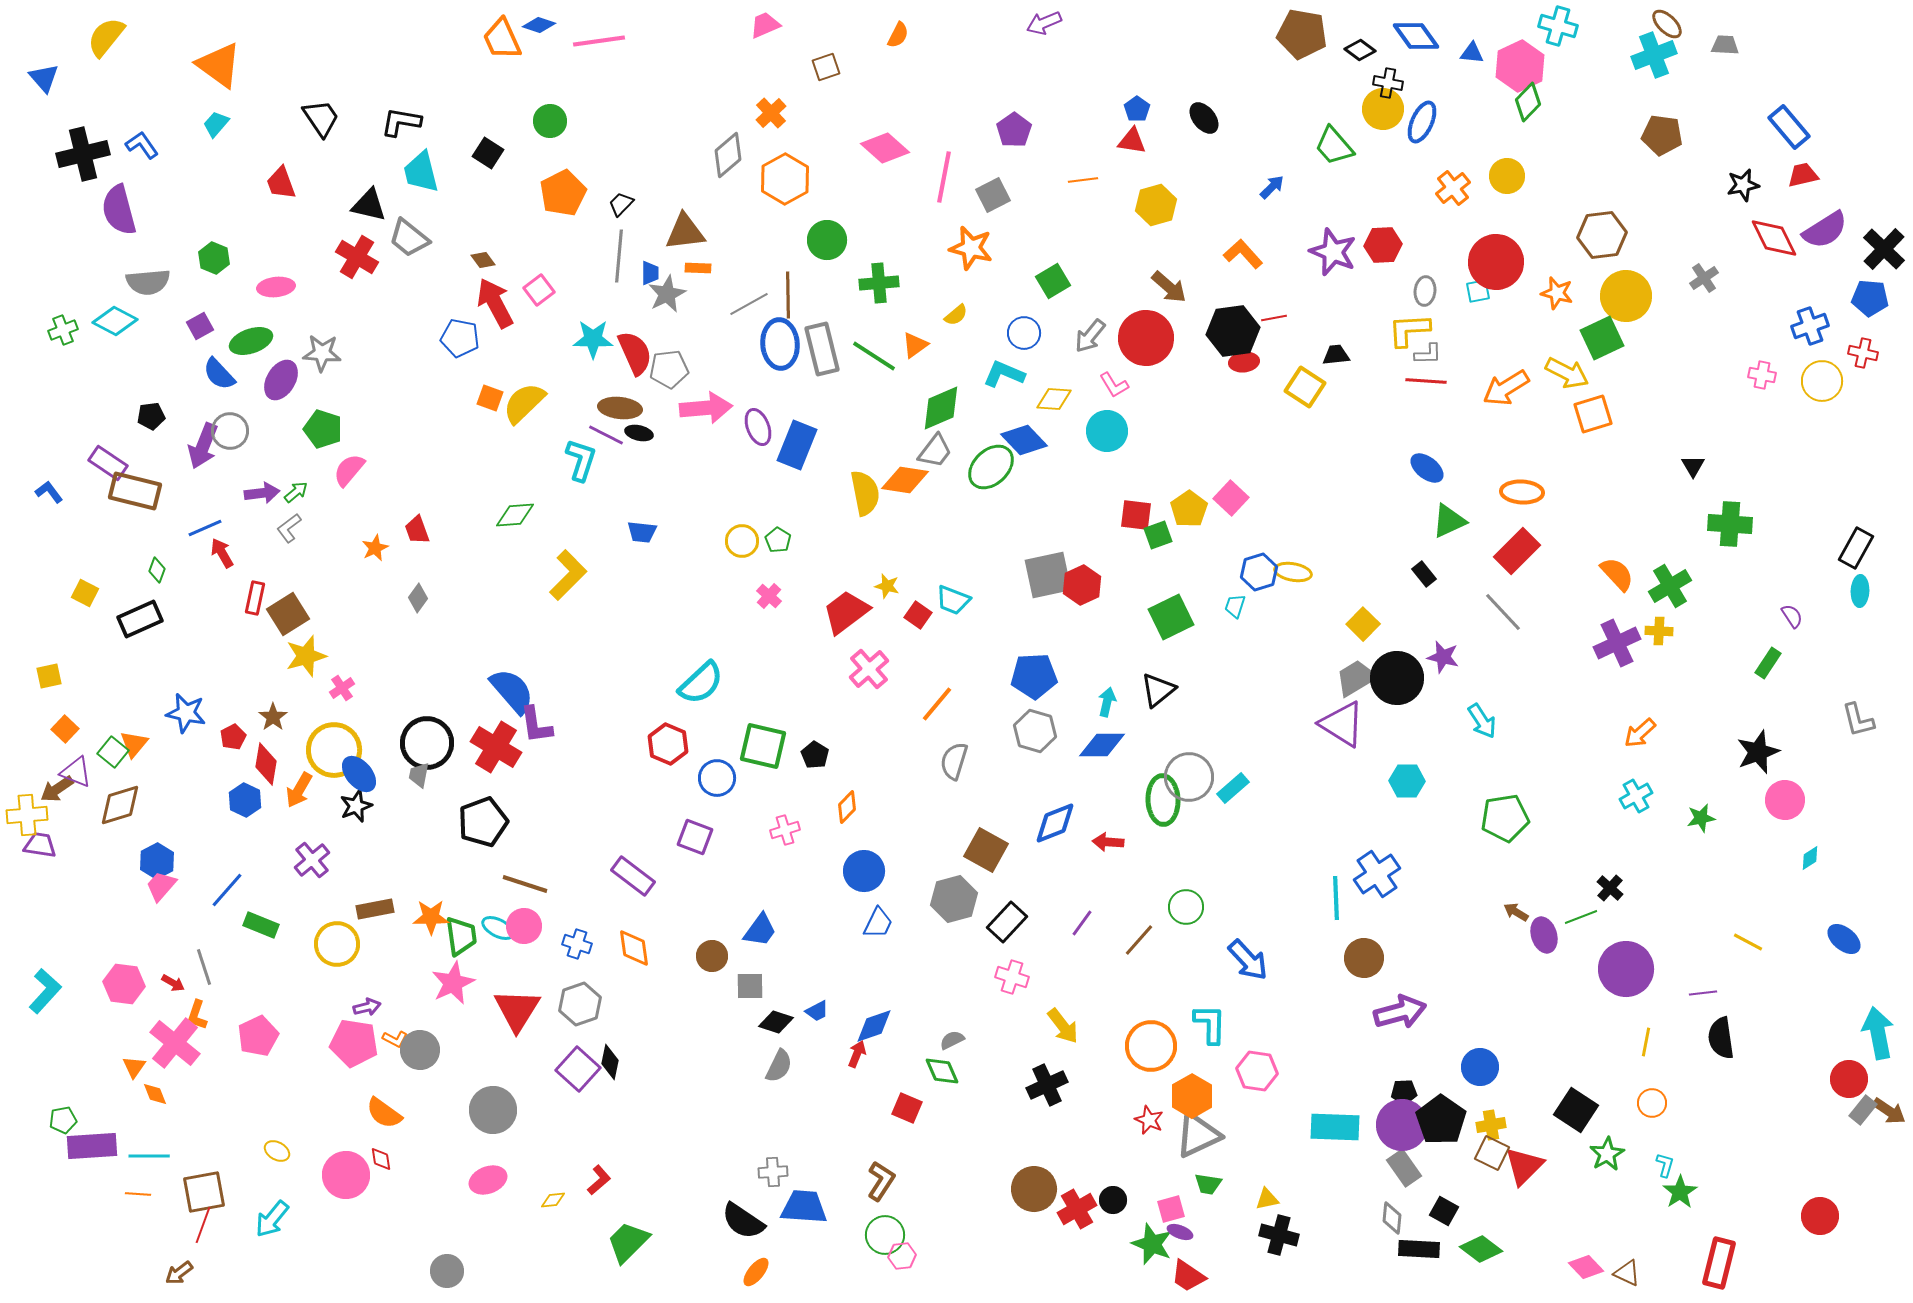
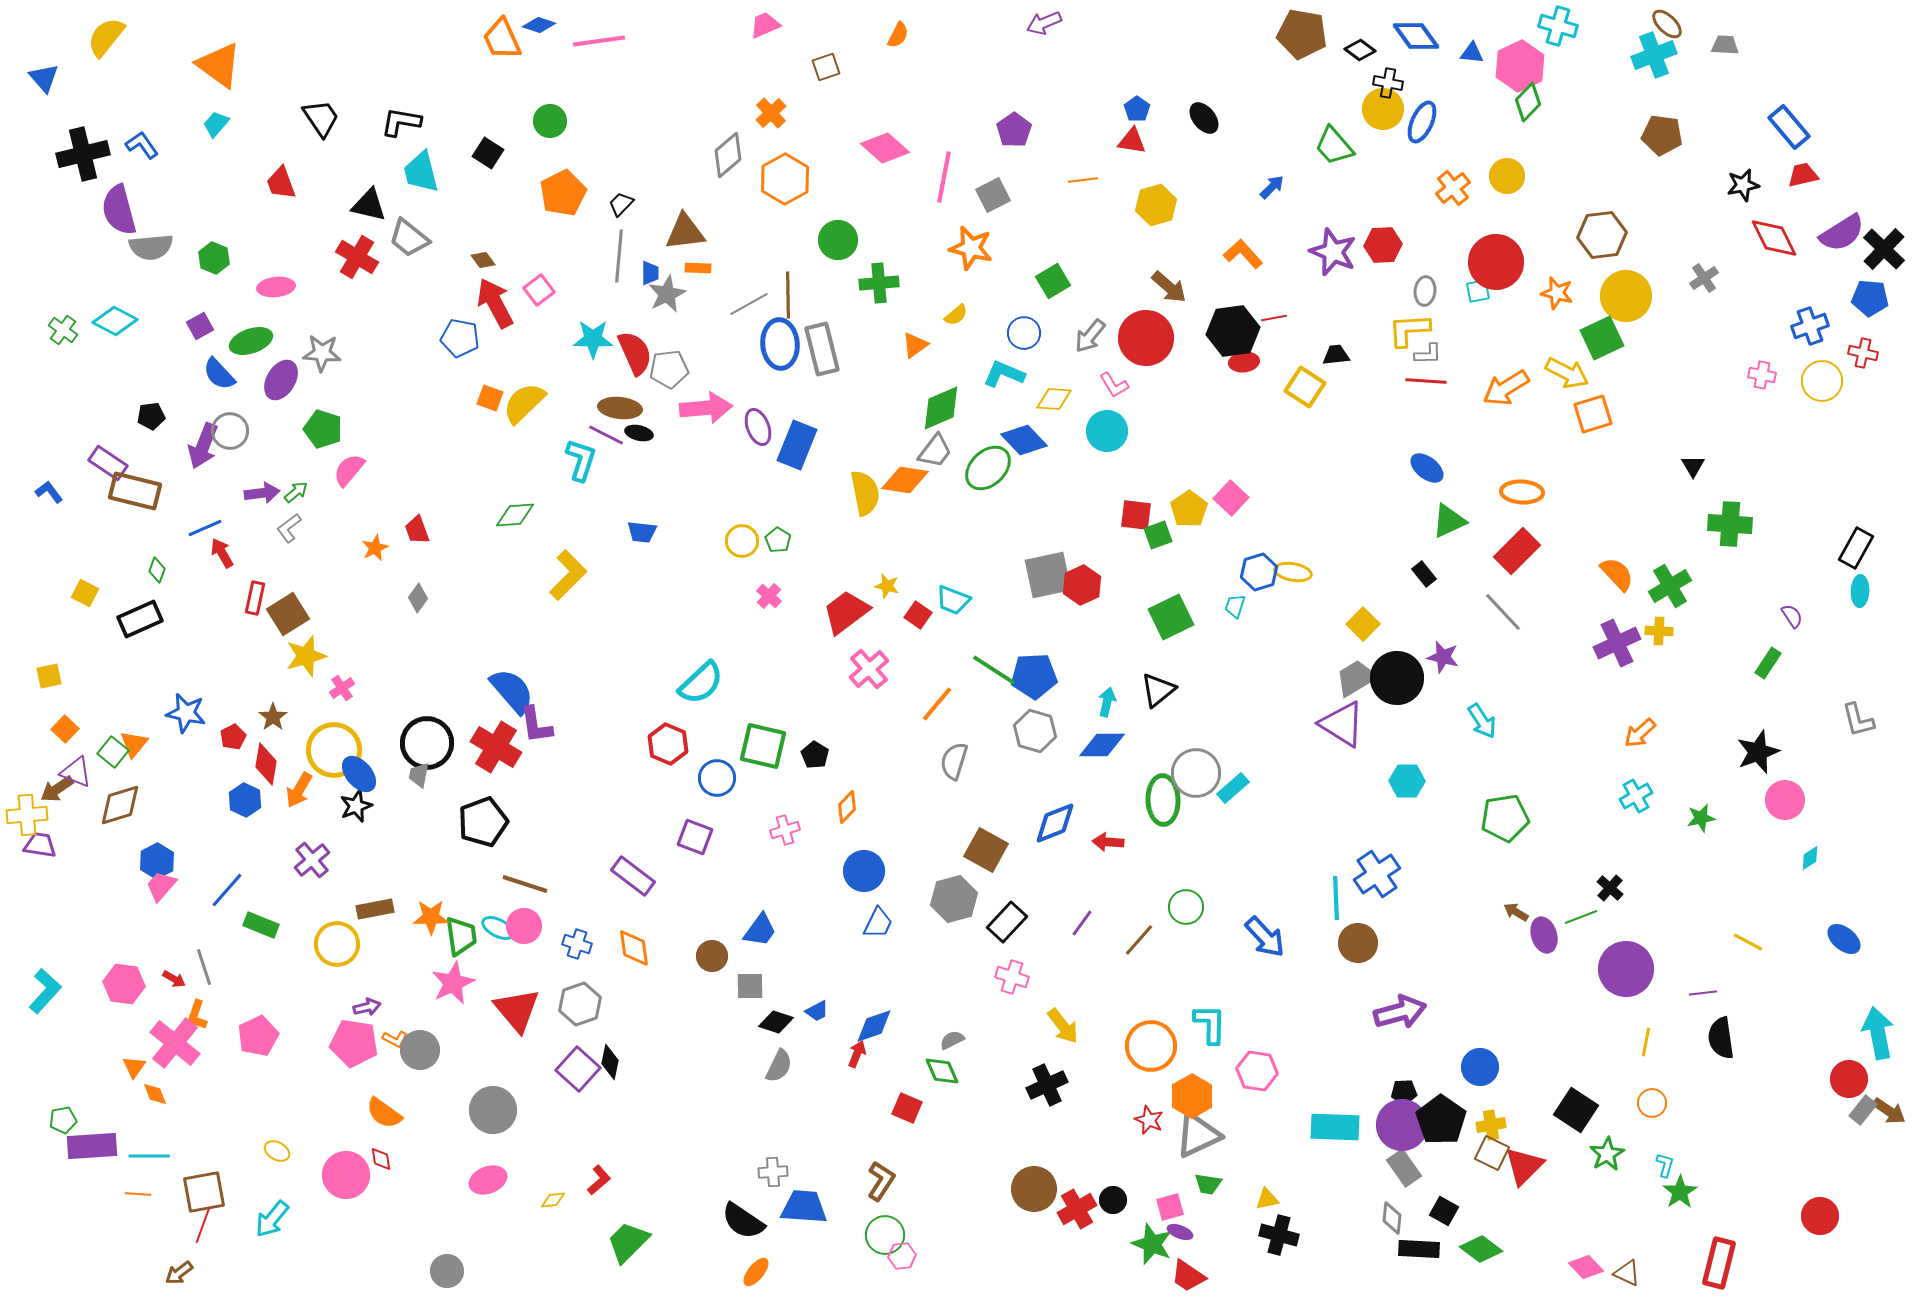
purple semicircle at (1825, 230): moved 17 px right, 3 px down
green circle at (827, 240): moved 11 px right
gray semicircle at (148, 282): moved 3 px right, 35 px up
green cross at (63, 330): rotated 32 degrees counterclockwise
green line at (874, 356): moved 120 px right, 314 px down
green ellipse at (991, 467): moved 3 px left, 1 px down
gray circle at (1189, 777): moved 7 px right, 4 px up
brown circle at (1364, 958): moved 6 px left, 15 px up
blue arrow at (1248, 960): moved 17 px right, 23 px up
red arrow at (173, 983): moved 1 px right, 4 px up
red triangle at (517, 1010): rotated 12 degrees counterclockwise
pink square at (1171, 1209): moved 1 px left, 2 px up
